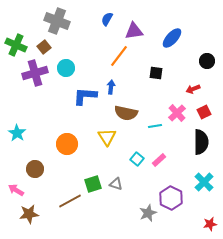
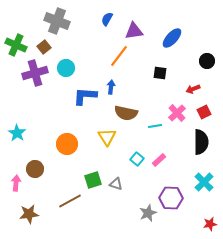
black square: moved 4 px right
green square: moved 4 px up
pink arrow: moved 7 px up; rotated 63 degrees clockwise
purple hexagon: rotated 25 degrees counterclockwise
